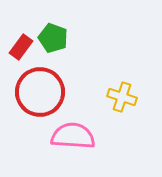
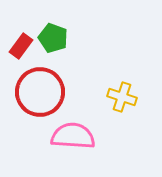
red rectangle: moved 1 px up
